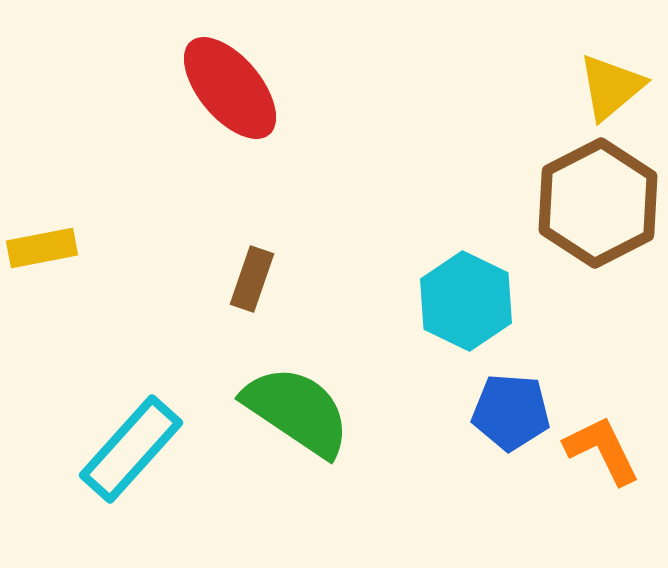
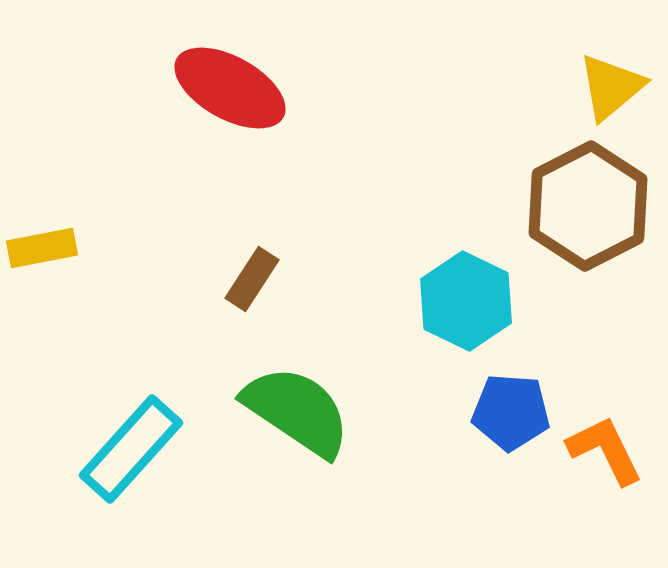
red ellipse: rotated 21 degrees counterclockwise
brown hexagon: moved 10 px left, 3 px down
brown rectangle: rotated 14 degrees clockwise
orange L-shape: moved 3 px right
